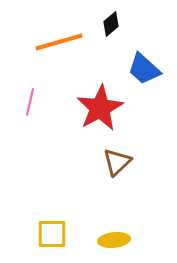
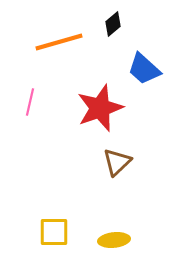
black diamond: moved 2 px right
red star: rotated 9 degrees clockwise
yellow square: moved 2 px right, 2 px up
